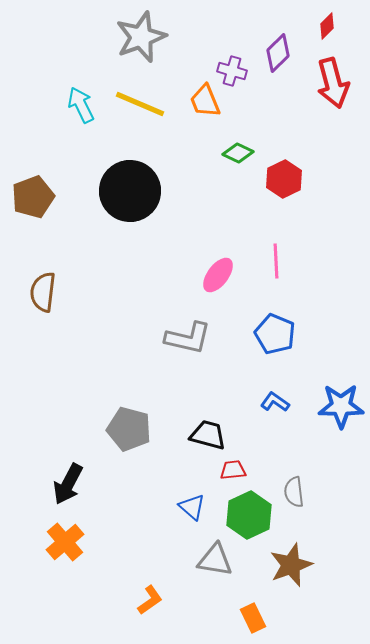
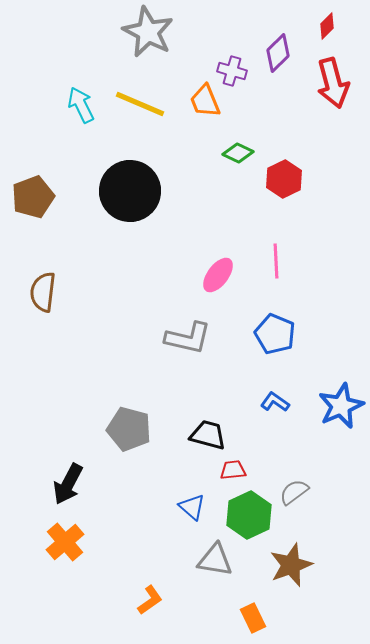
gray star: moved 7 px right, 5 px up; rotated 24 degrees counterclockwise
blue star: rotated 24 degrees counterclockwise
gray semicircle: rotated 60 degrees clockwise
